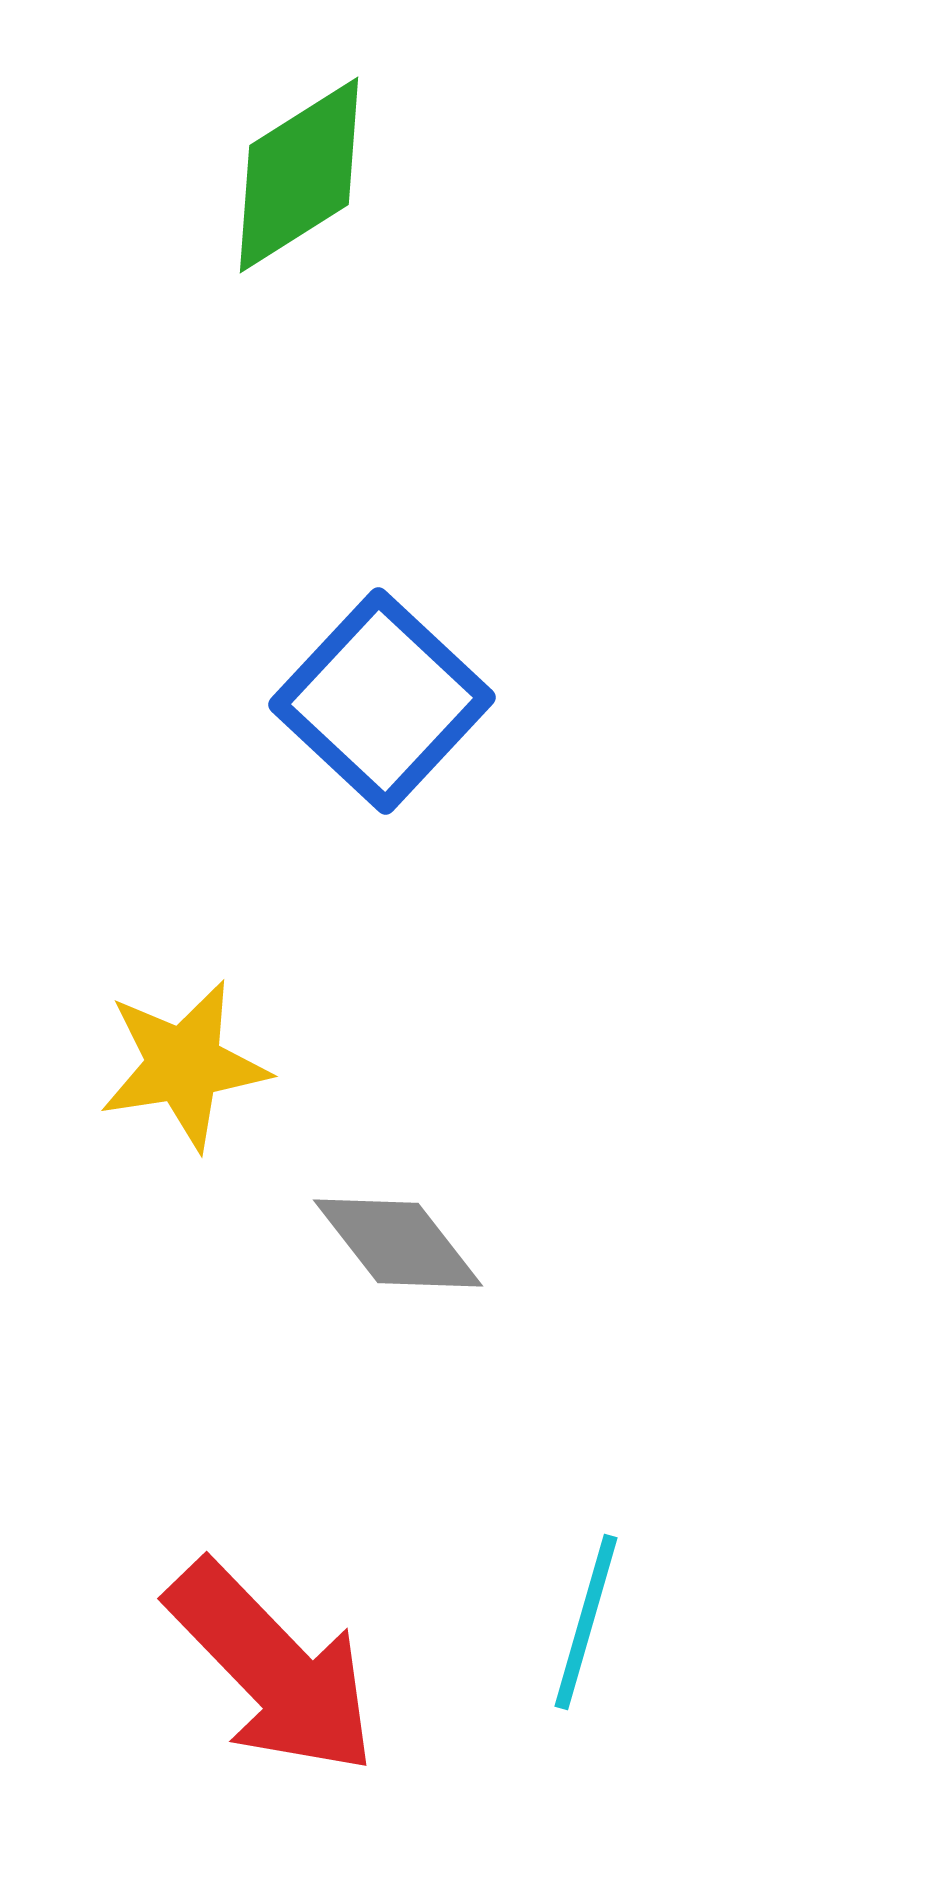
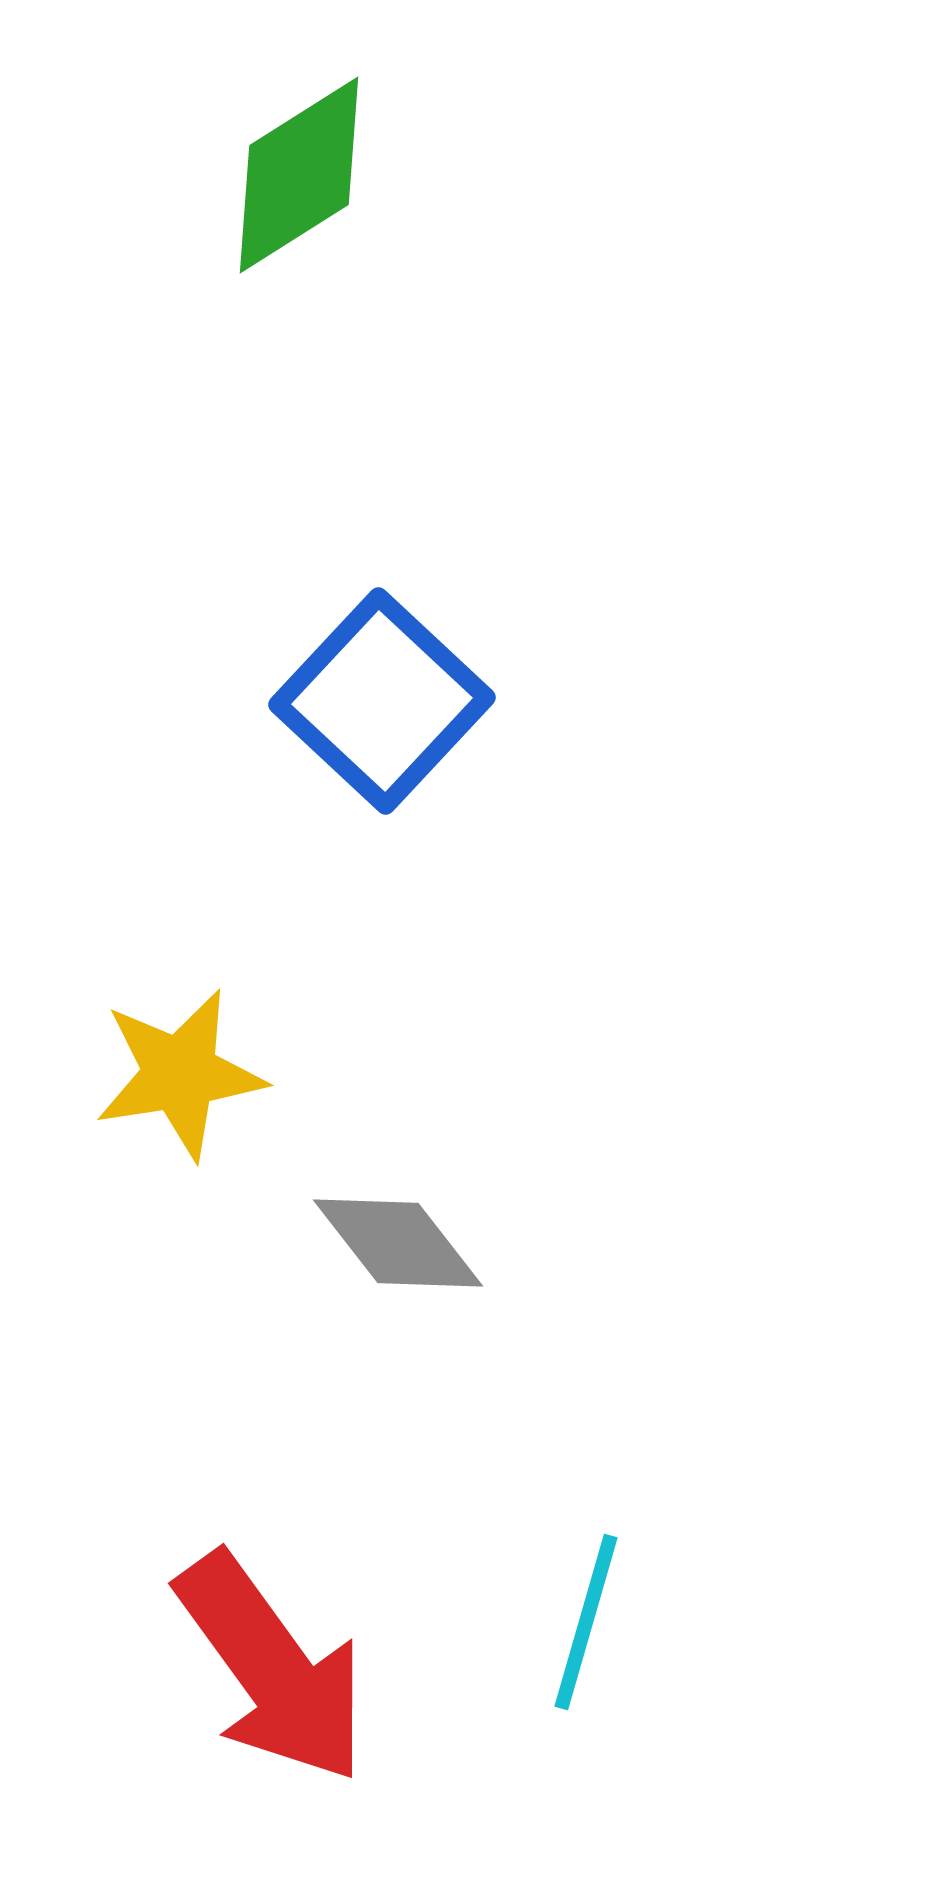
yellow star: moved 4 px left, 9 px down
red arrow: rotated 8 degrees clockwise
